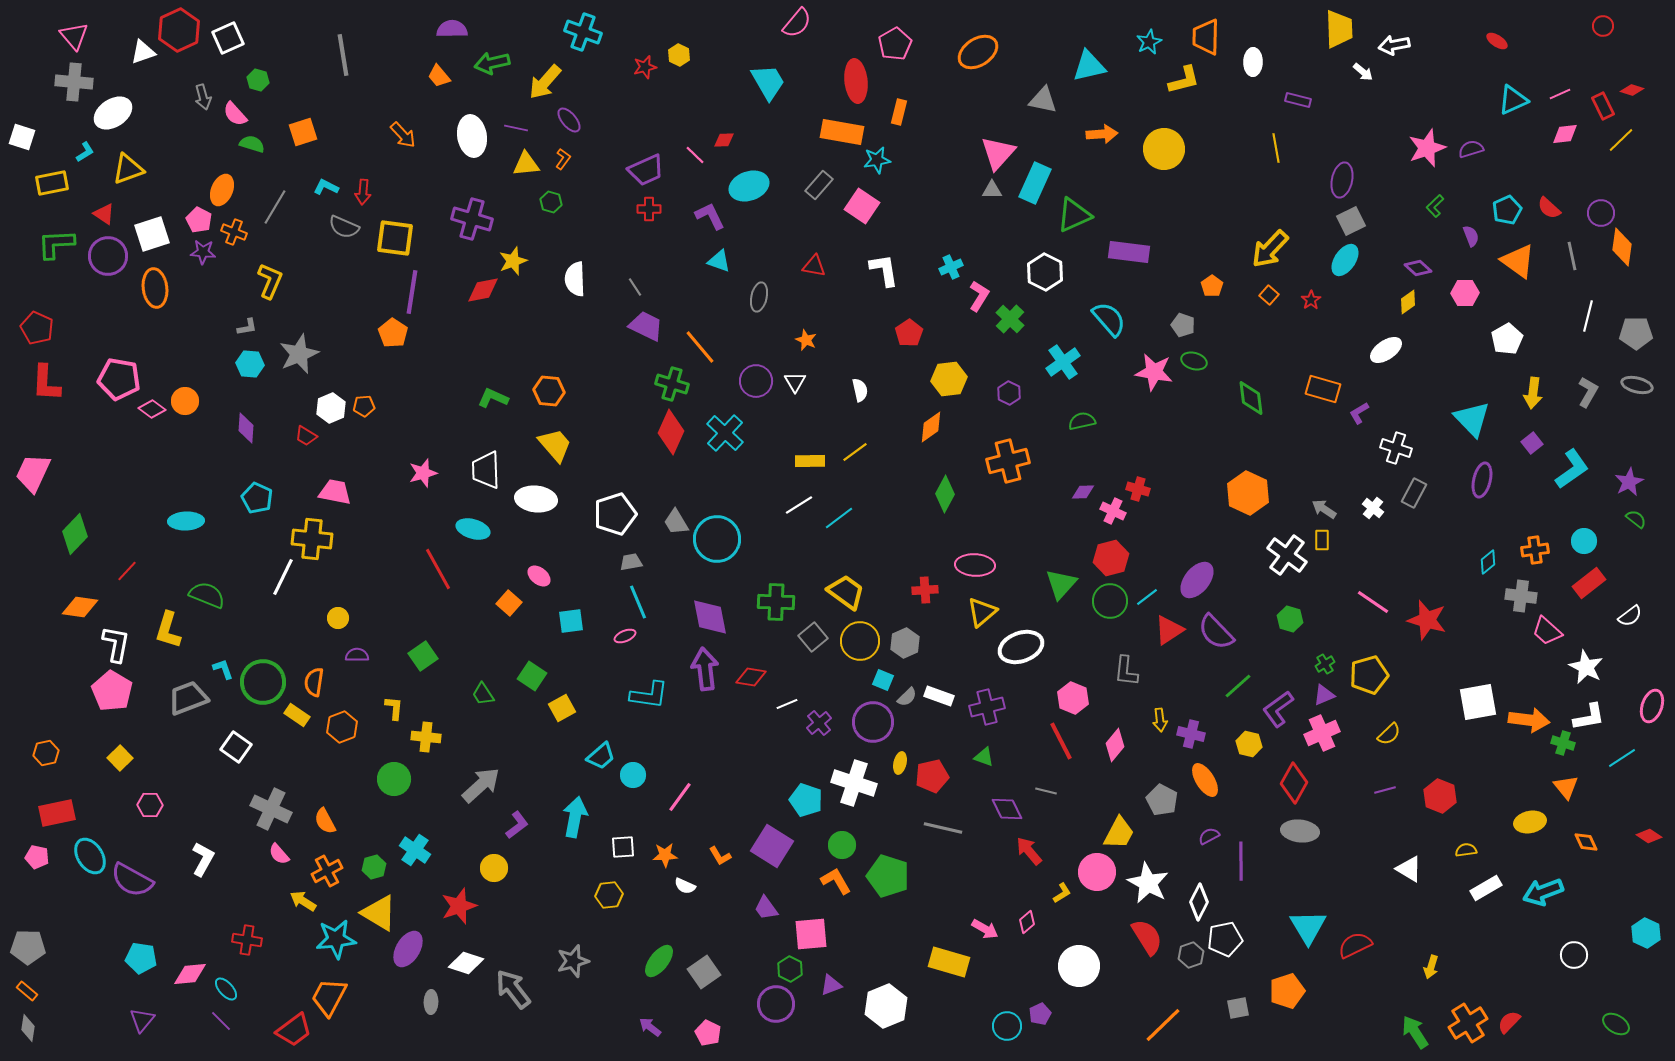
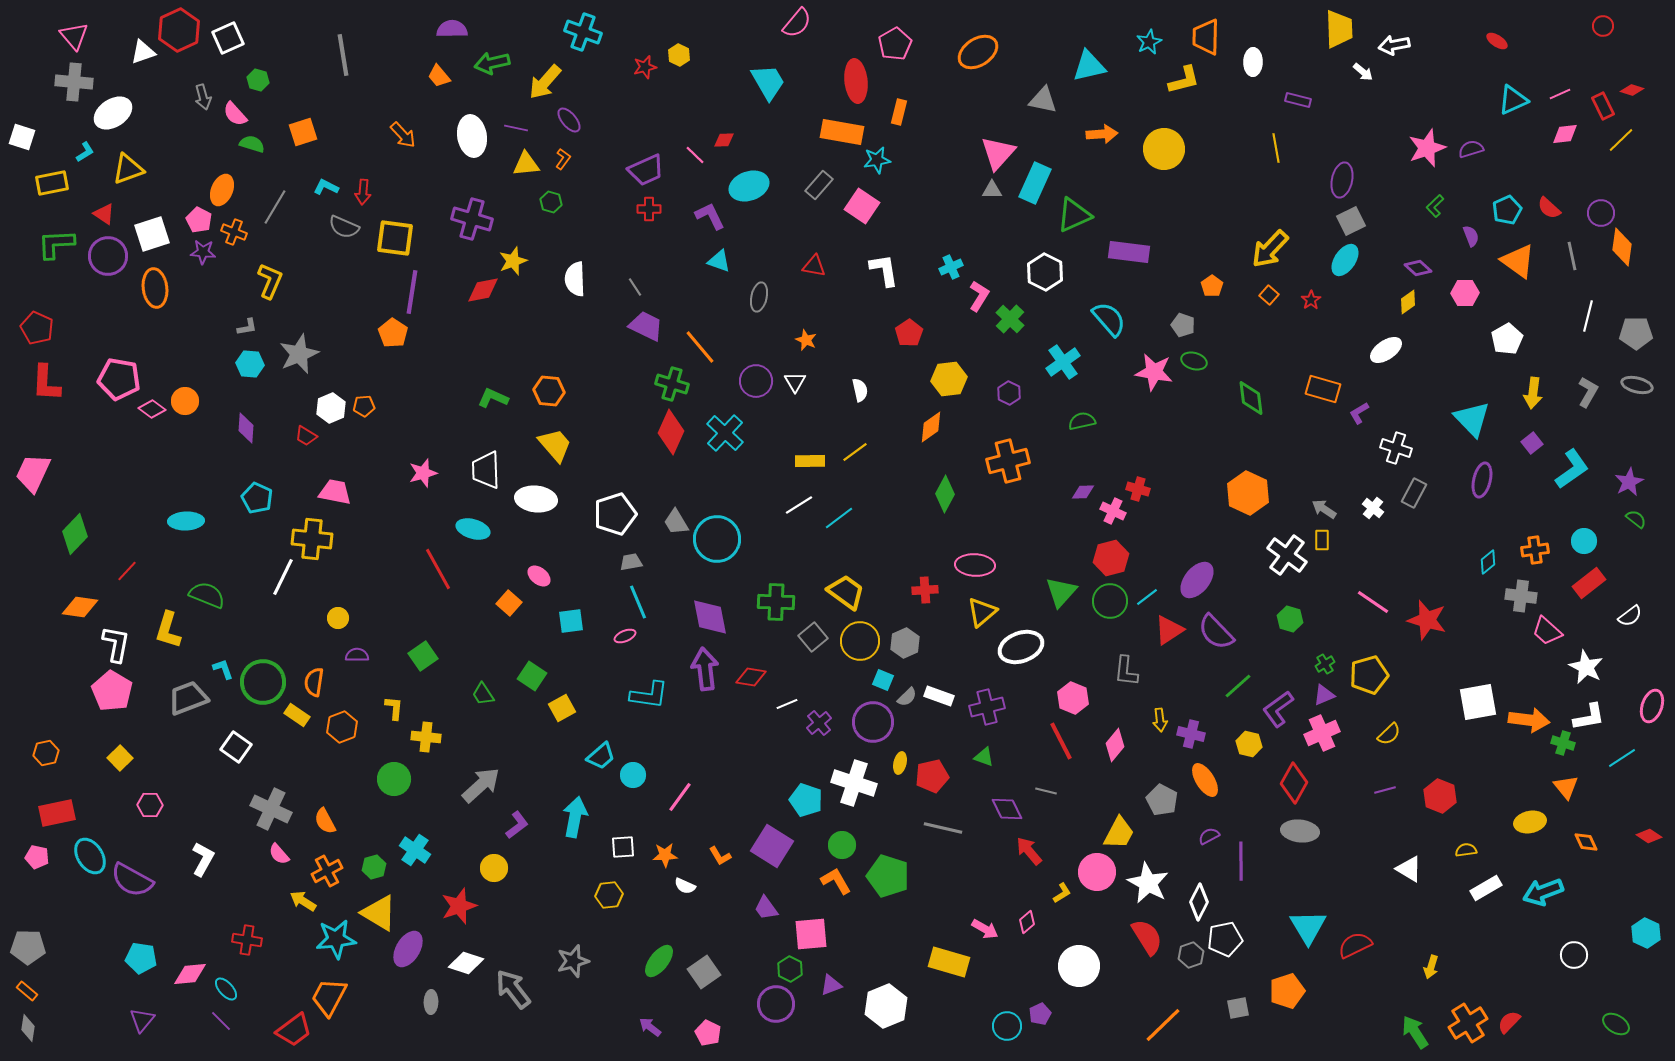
green triangle at (1061, 584): moved 8 px down
